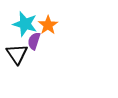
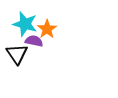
orange star: moved 1 px left, 4 px down
purple semicircle: rotated 84 degrees clockwise
